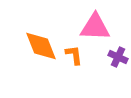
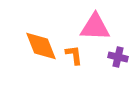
purple cross: rotated 12 degrees counterclockwise
